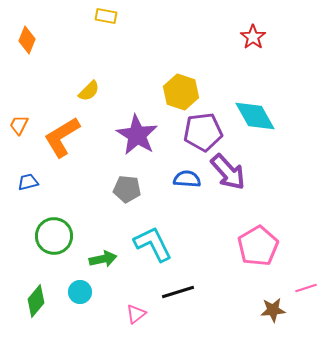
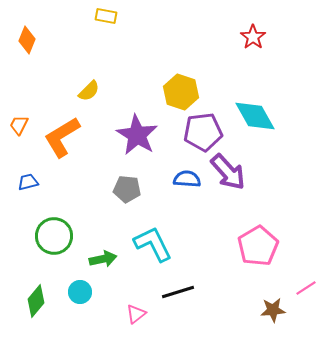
pink line: rotated 15 degrees counterclockwise
